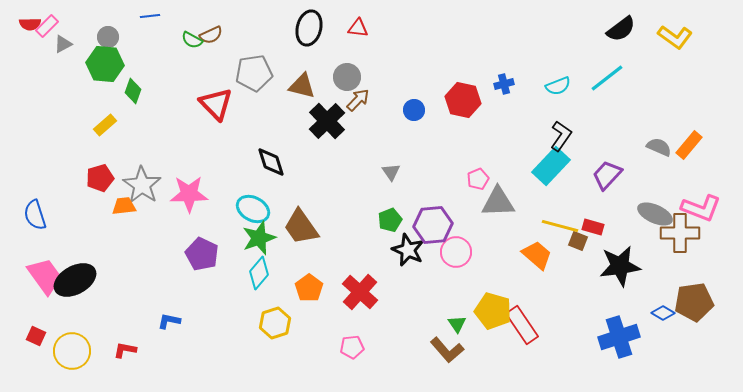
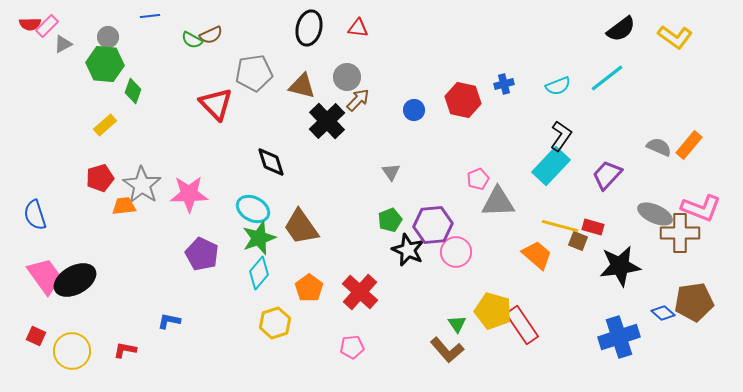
blue diamond at (663, 313): rotated 10 degrees clockwise
